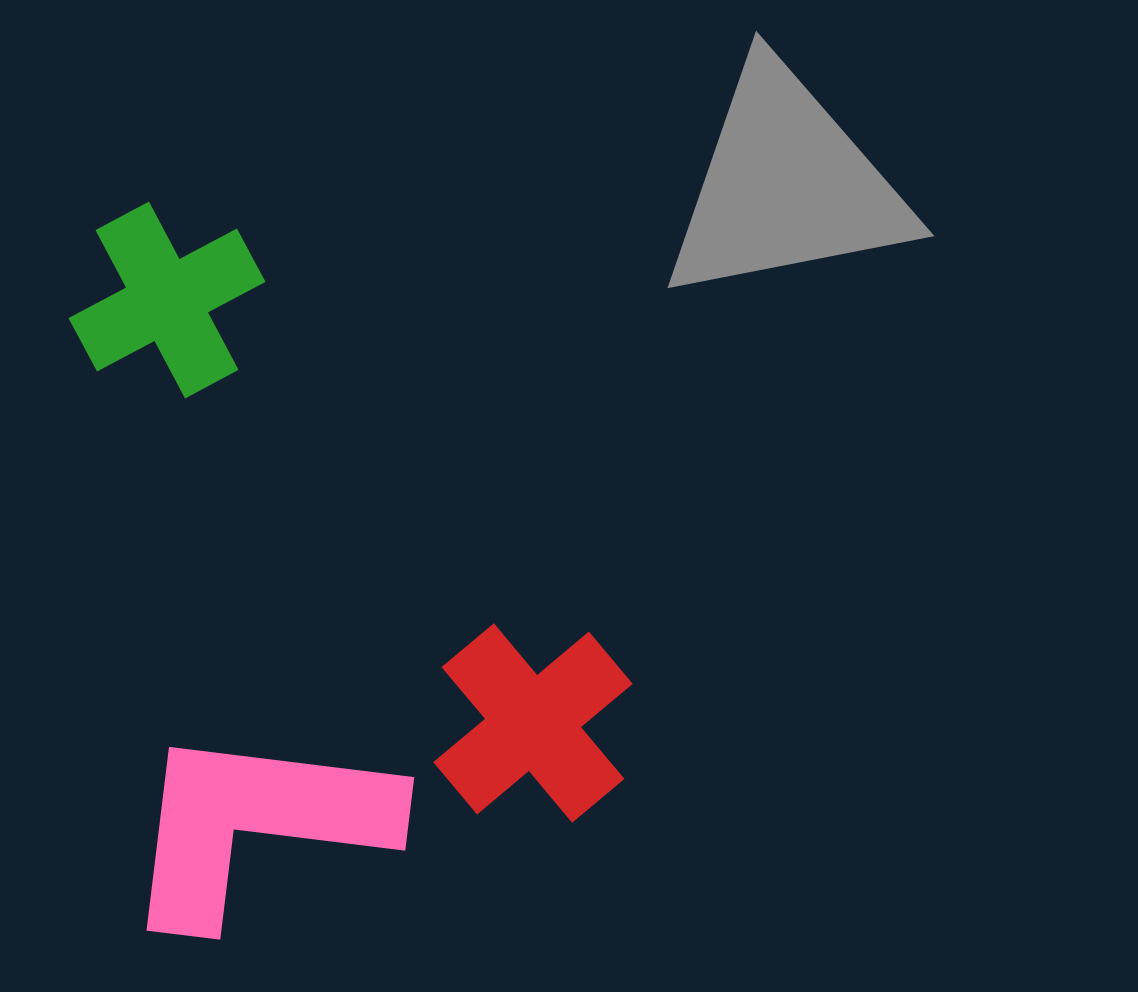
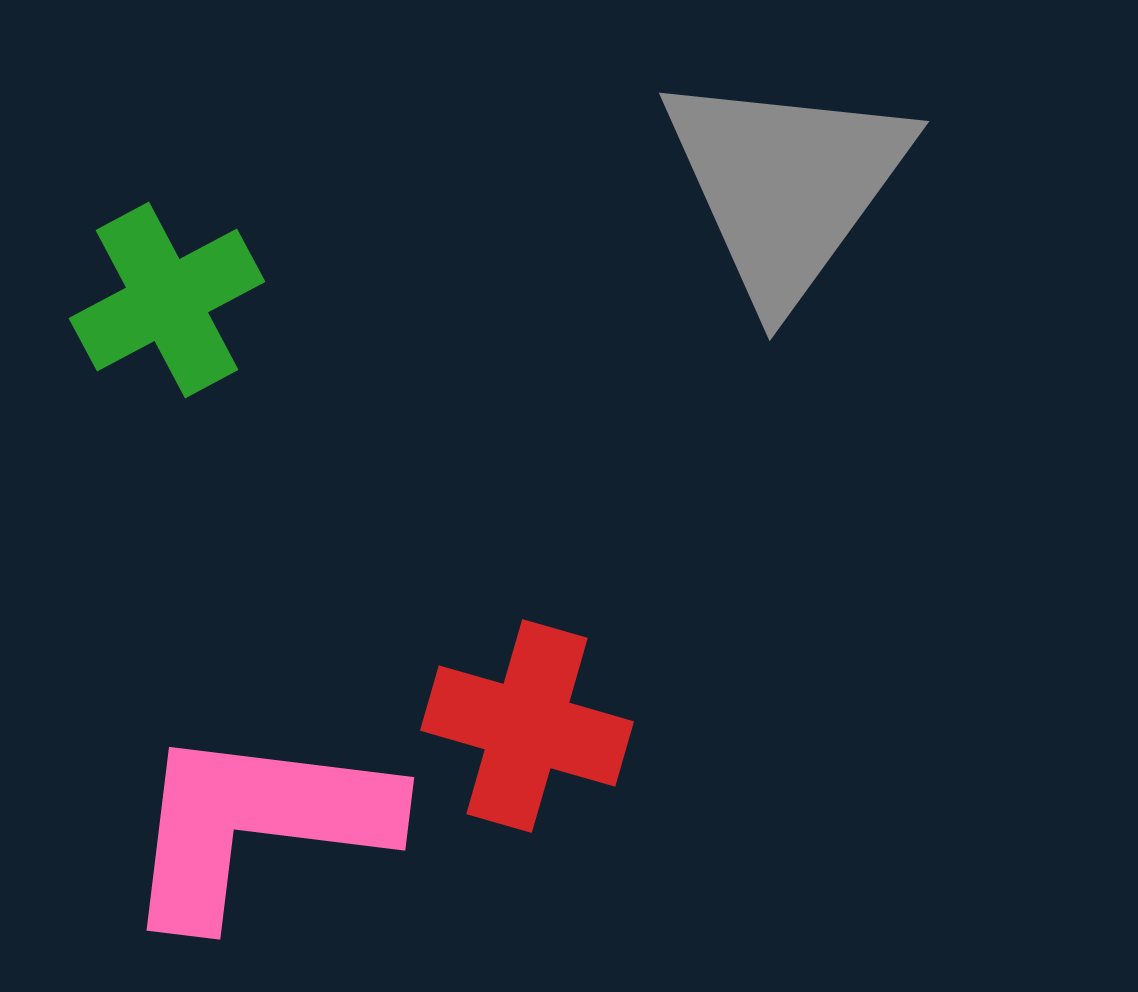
gray triangle: rotated 43 degrees counterclockwise
red cross: moved 6 px left, 3 px down; rotated 34 degrees counterclockwise
